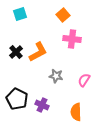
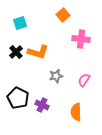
cyan square: moved 9 px down
pink cross: moved 9 px right
orange L-shape: rotated 45 degrees clockwise
gray star: rotated 24 degrees counterclockwise
black pentagon: moved 1 px right, 1 px up
